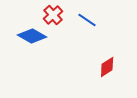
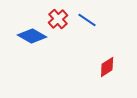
red cross: moved 5 px right, 4 px down
